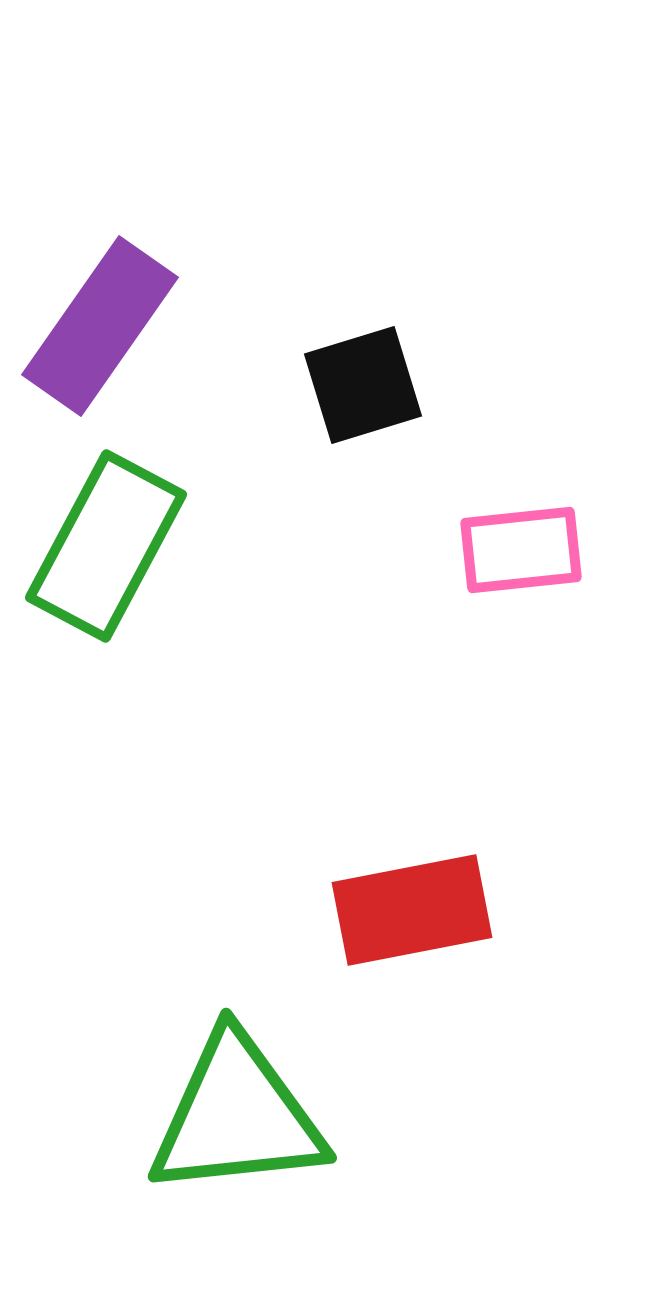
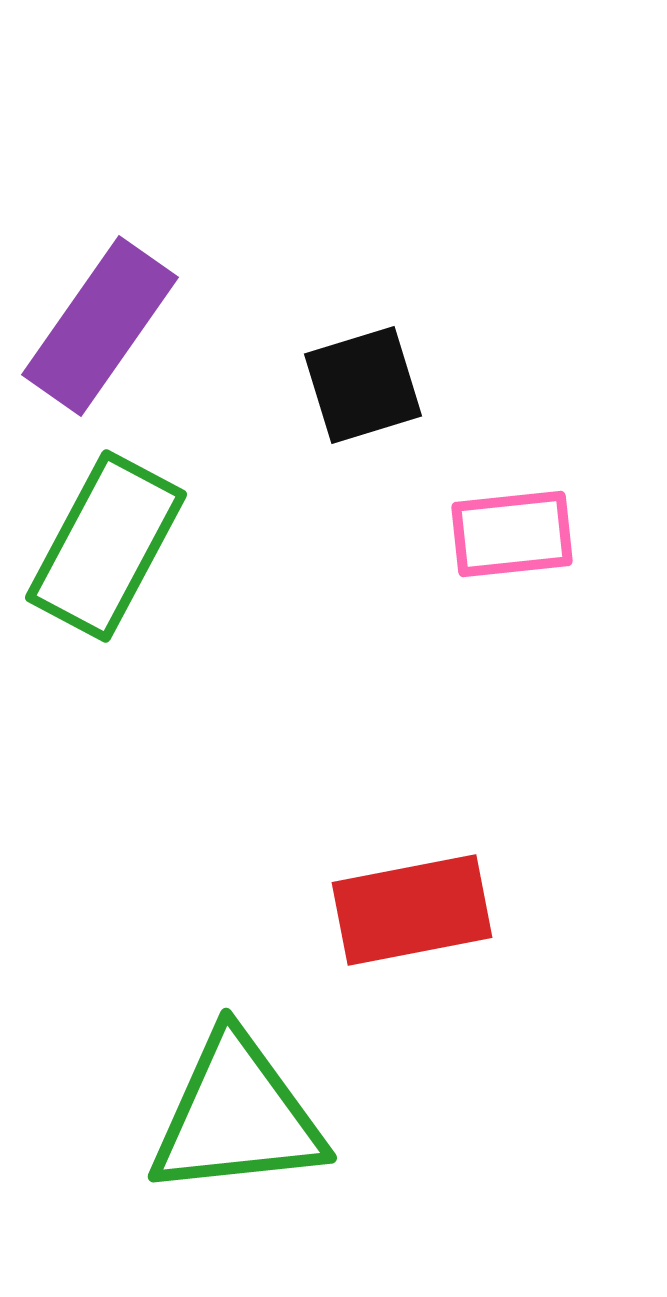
pink rectangle: moved 9 px left, 16 px up
